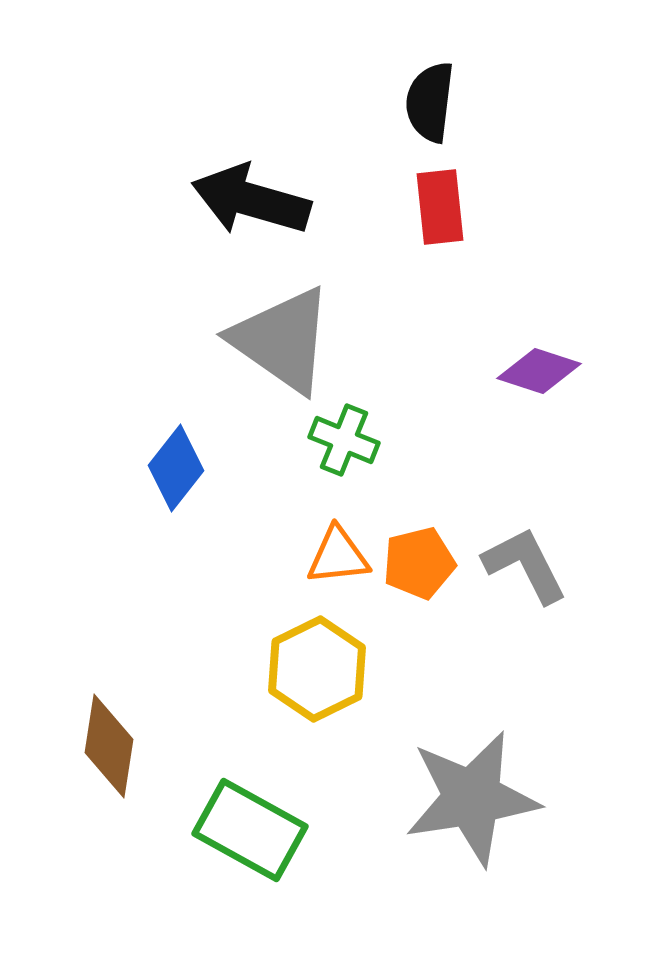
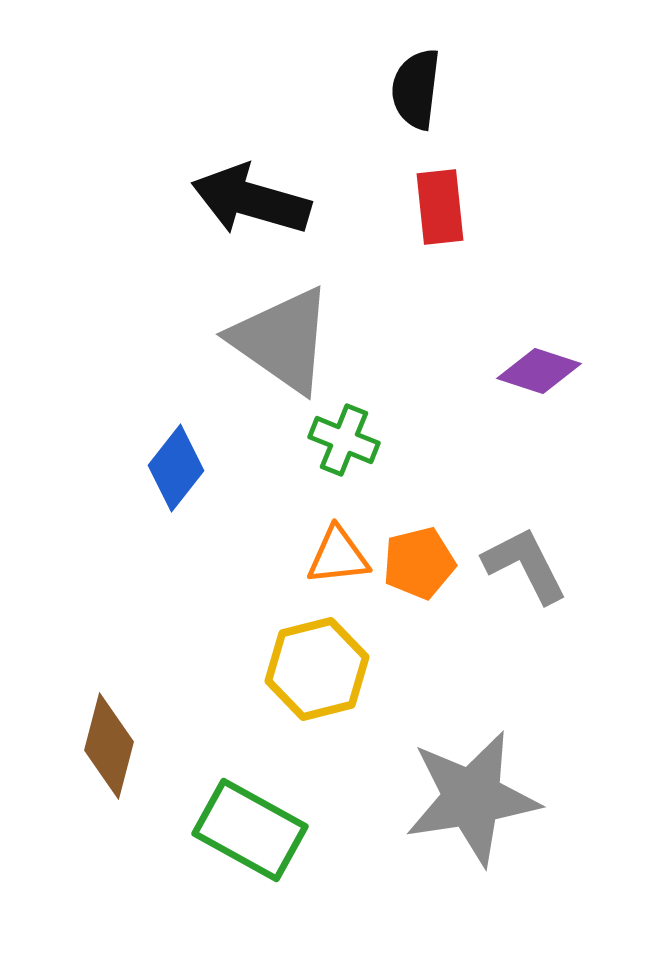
black semicircle: moved 14 px left, 13 px up
yellow hexagon: rotated 12 degrees clockwise
brown diamond: rotated 6 degrees clockwise
